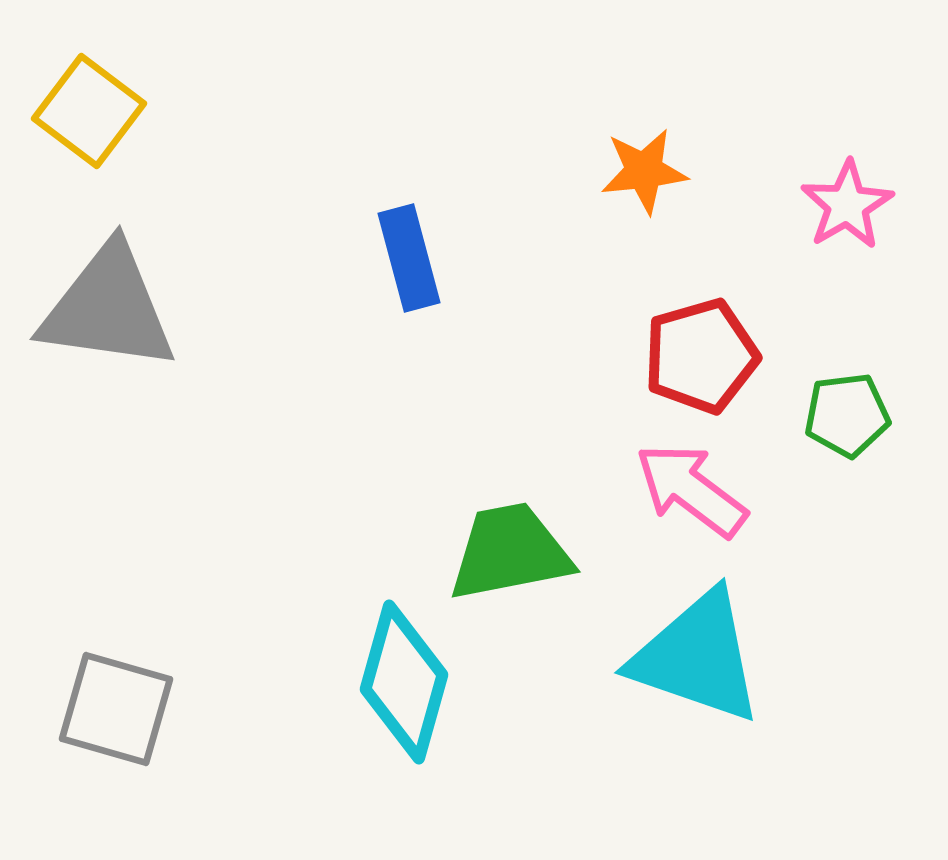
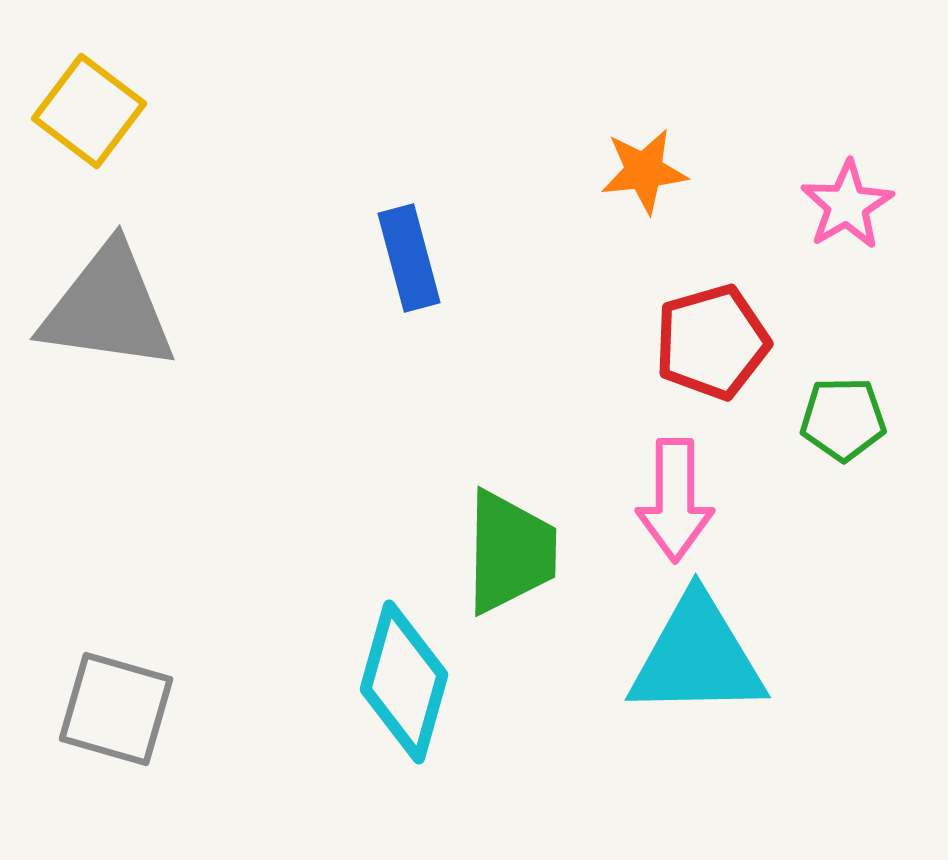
red pentagon: moved 11 px right, 14 px up
green pentagon: moved 4 px left, 4 px down; rotated 6 degrees clockwise
pink arrow: moved 16 px left, 10 px down; rotated 127 degrees counterclockwise
green trapezoid: rotated 102 degrees clockwise
cyan triangle: rotated 20 degrees counterclockwise
